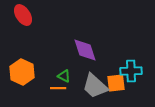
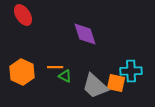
purple diamond: moved 16 px up
green triangle: moved 1 px right
orange square: rotated 18 degrees clockwise
orange line: moved 3 px left, 21 px up
